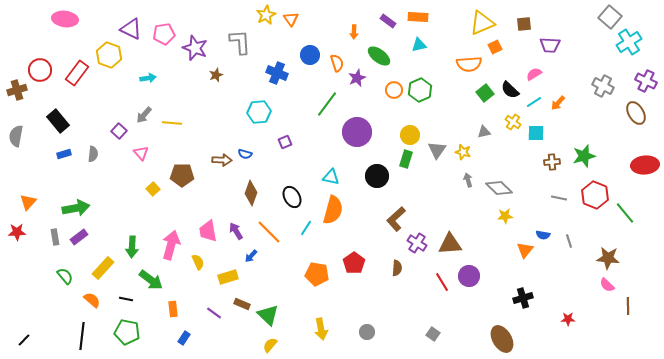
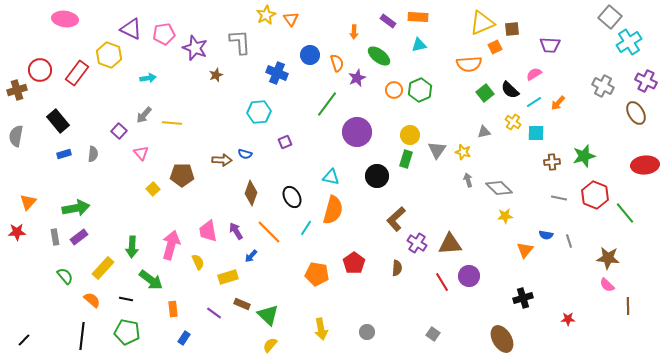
brown square at (524, 24): moved 12 px left, 5 px down
blue semicircle at (543, 235): moved 3 px right
